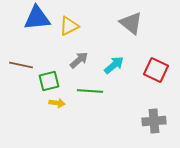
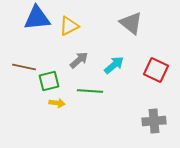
brown line: moved 3 px right, 2 px down
